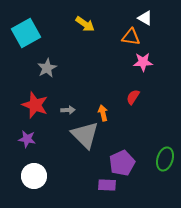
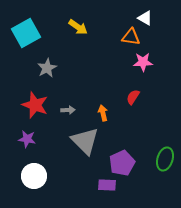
yellow arrow: moved 7 px left, 3 px down
gray triangle: moved 6 px down
